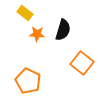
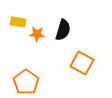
yellow rectangle: moved 7 px left, 9 px down; rotated 28 degrees counterclockwise
orange square: rotated 10 degrees counterclockwise
orange pentagon: moved 2 px left, 1 px down; rotated 10 degrees clockwise
